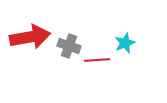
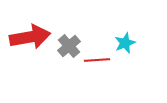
gray cross: rotated 30 degrees clockwise
